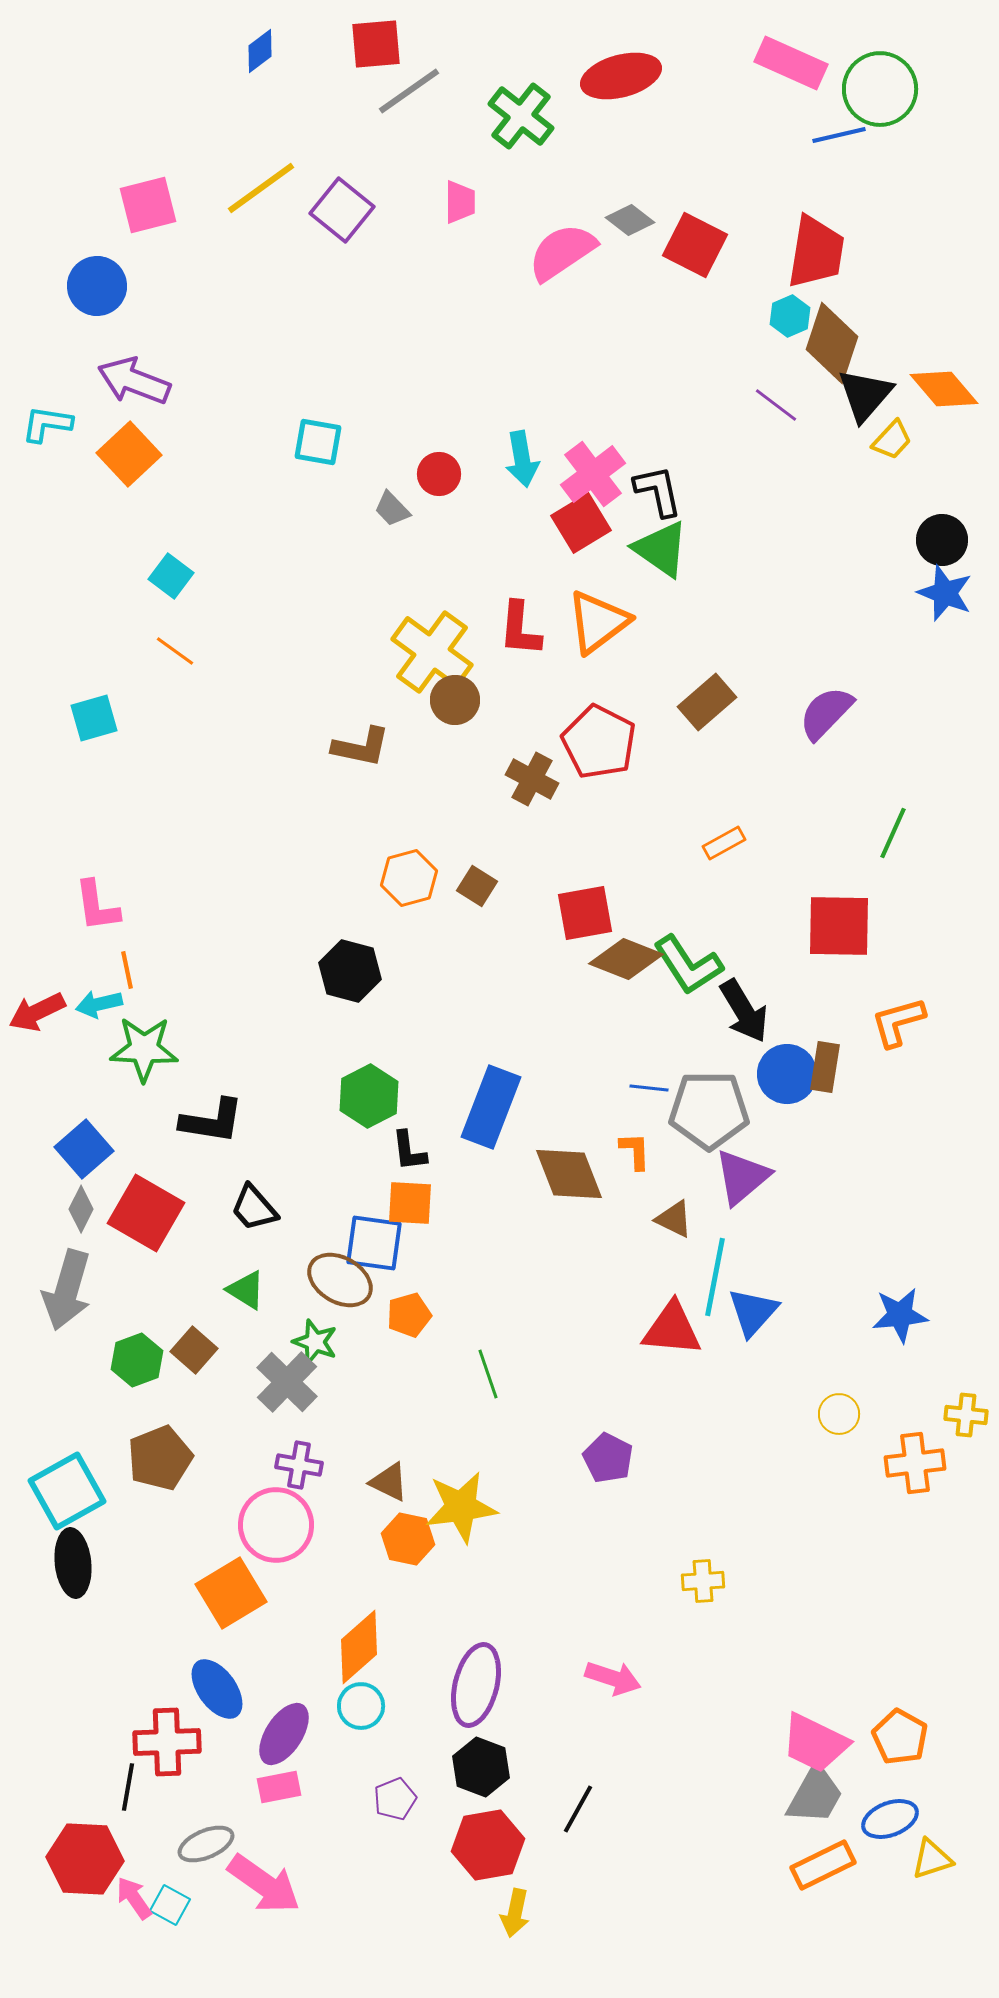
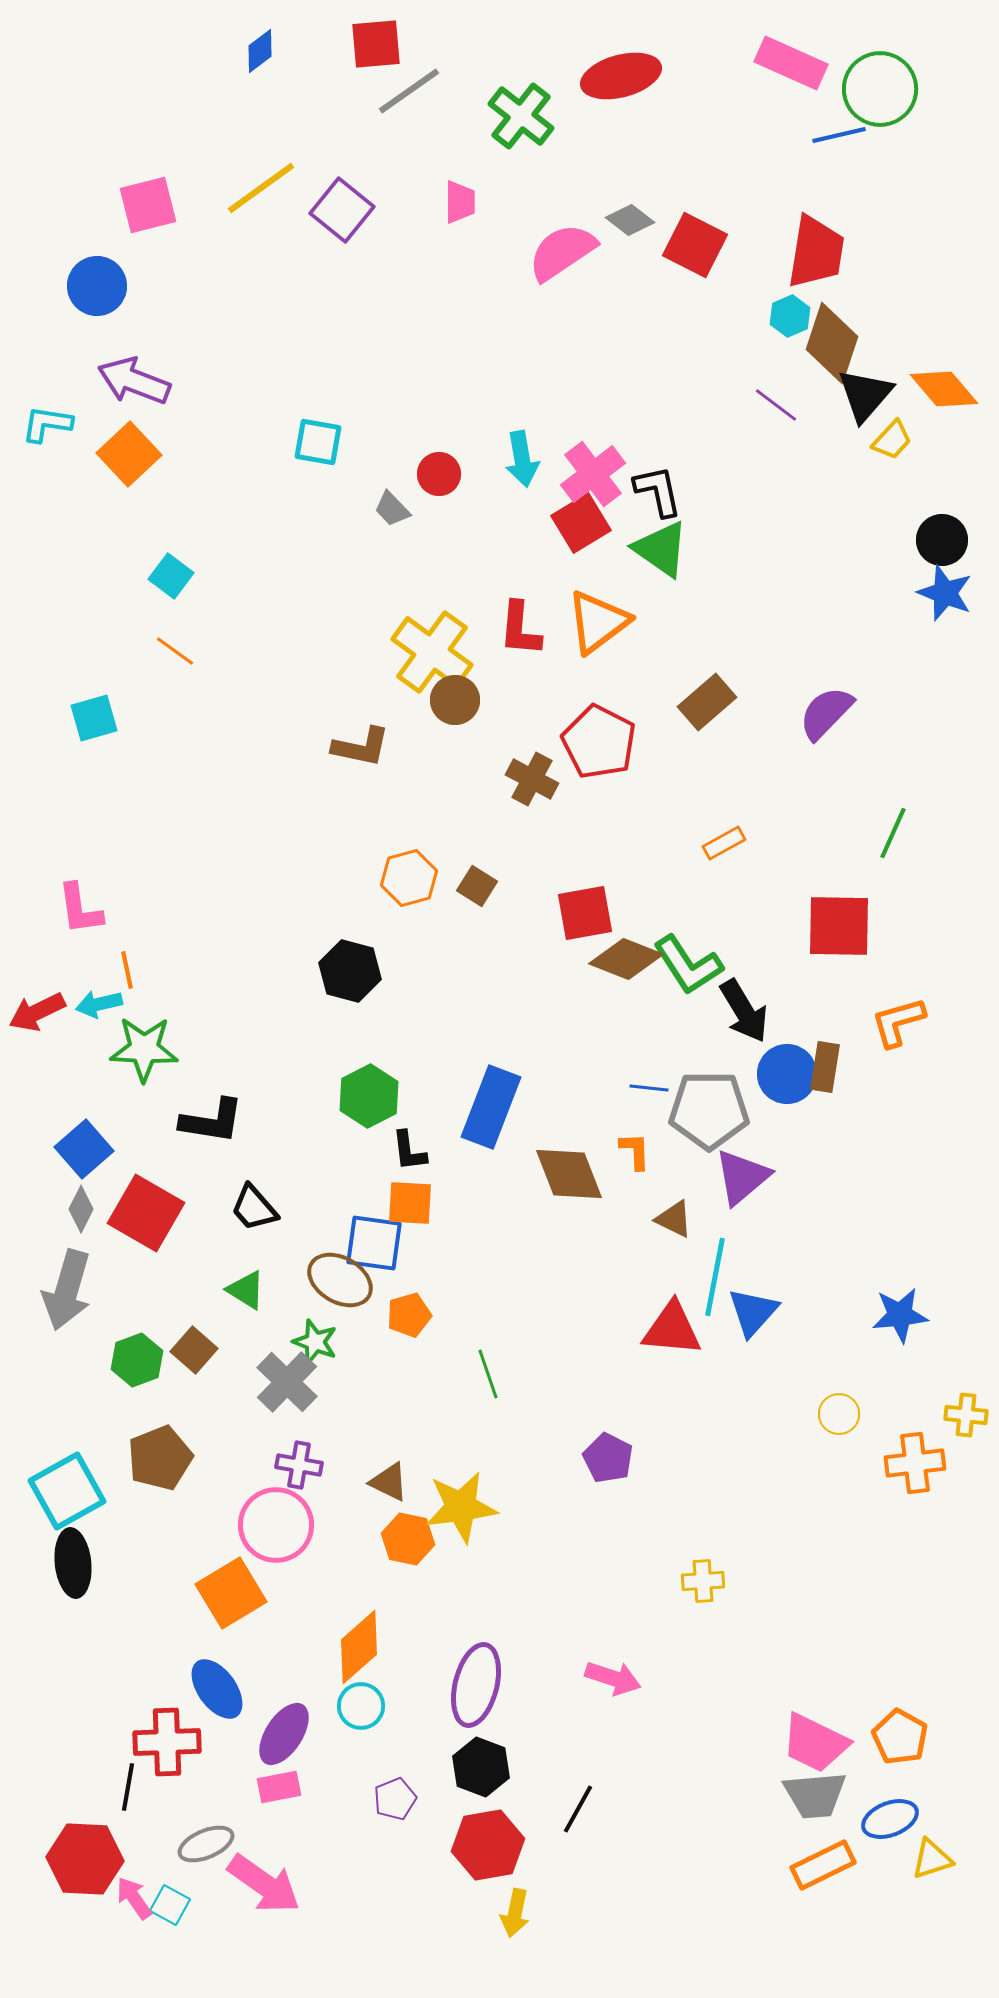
pink L-shape at (97, 906): moved 17 px left, 3 px down
gray trapezoid at (815, 1795): rotated 56 degrees clockwise
